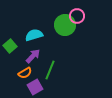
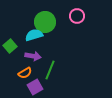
green circle: moved 20 px left, 3 px up
purple arrow: rotated 56 degrees clockwise
